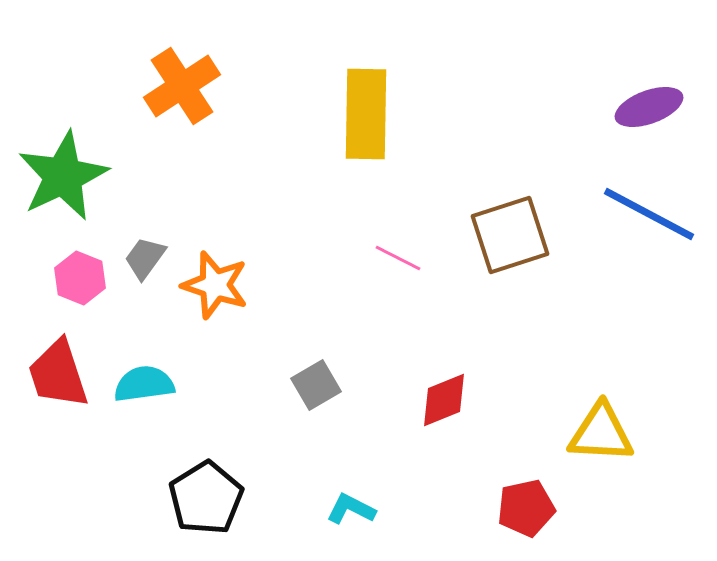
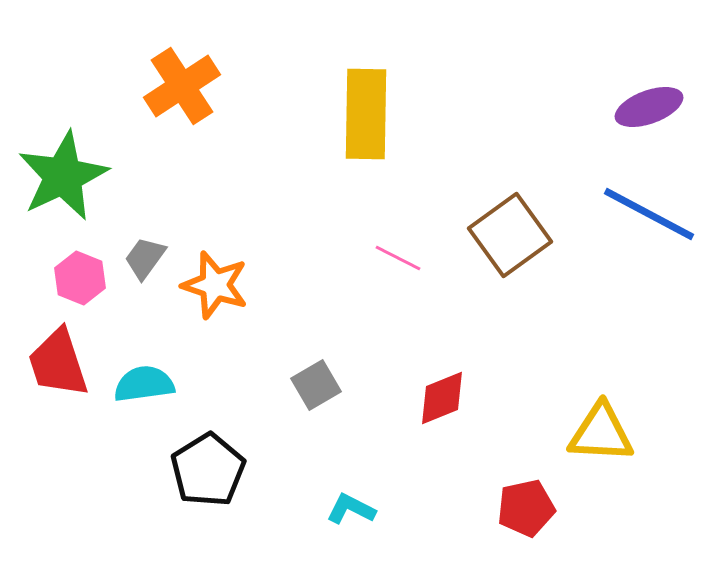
brown square: rotated 18 degrees counterclockwise
red trapezoid: moved 11 px up
red diamond: moved 2 px left, 2 px up
black pentagon: moved 2 px right, 28 px up
